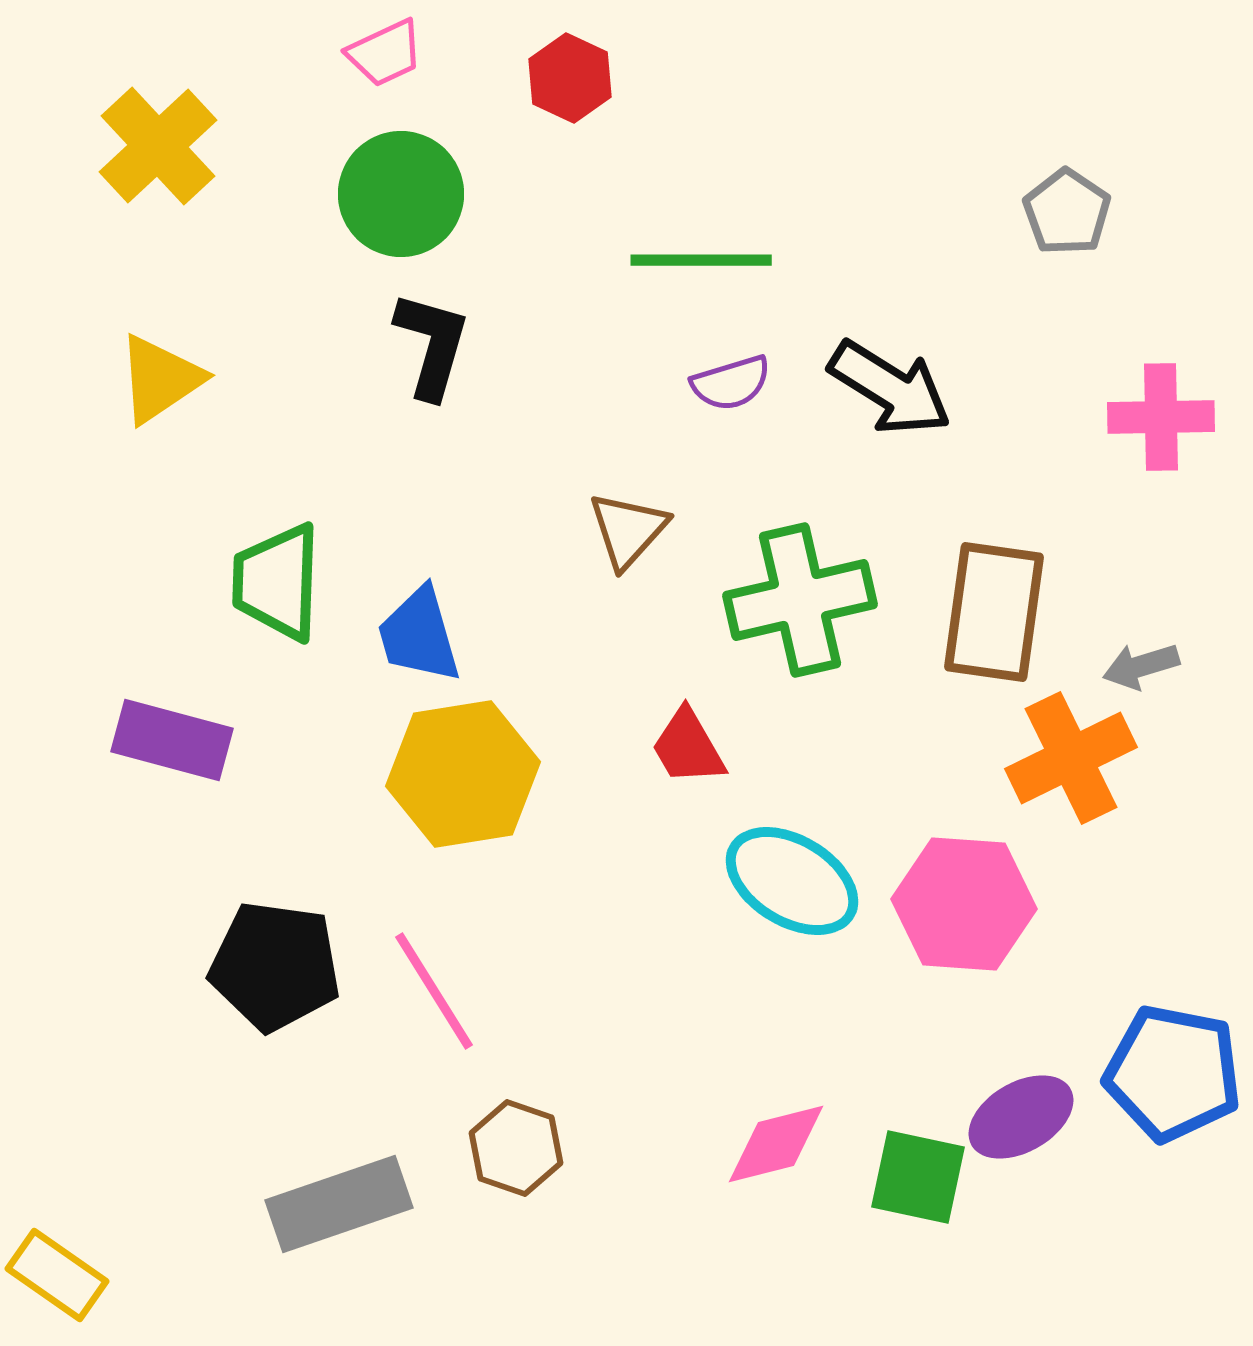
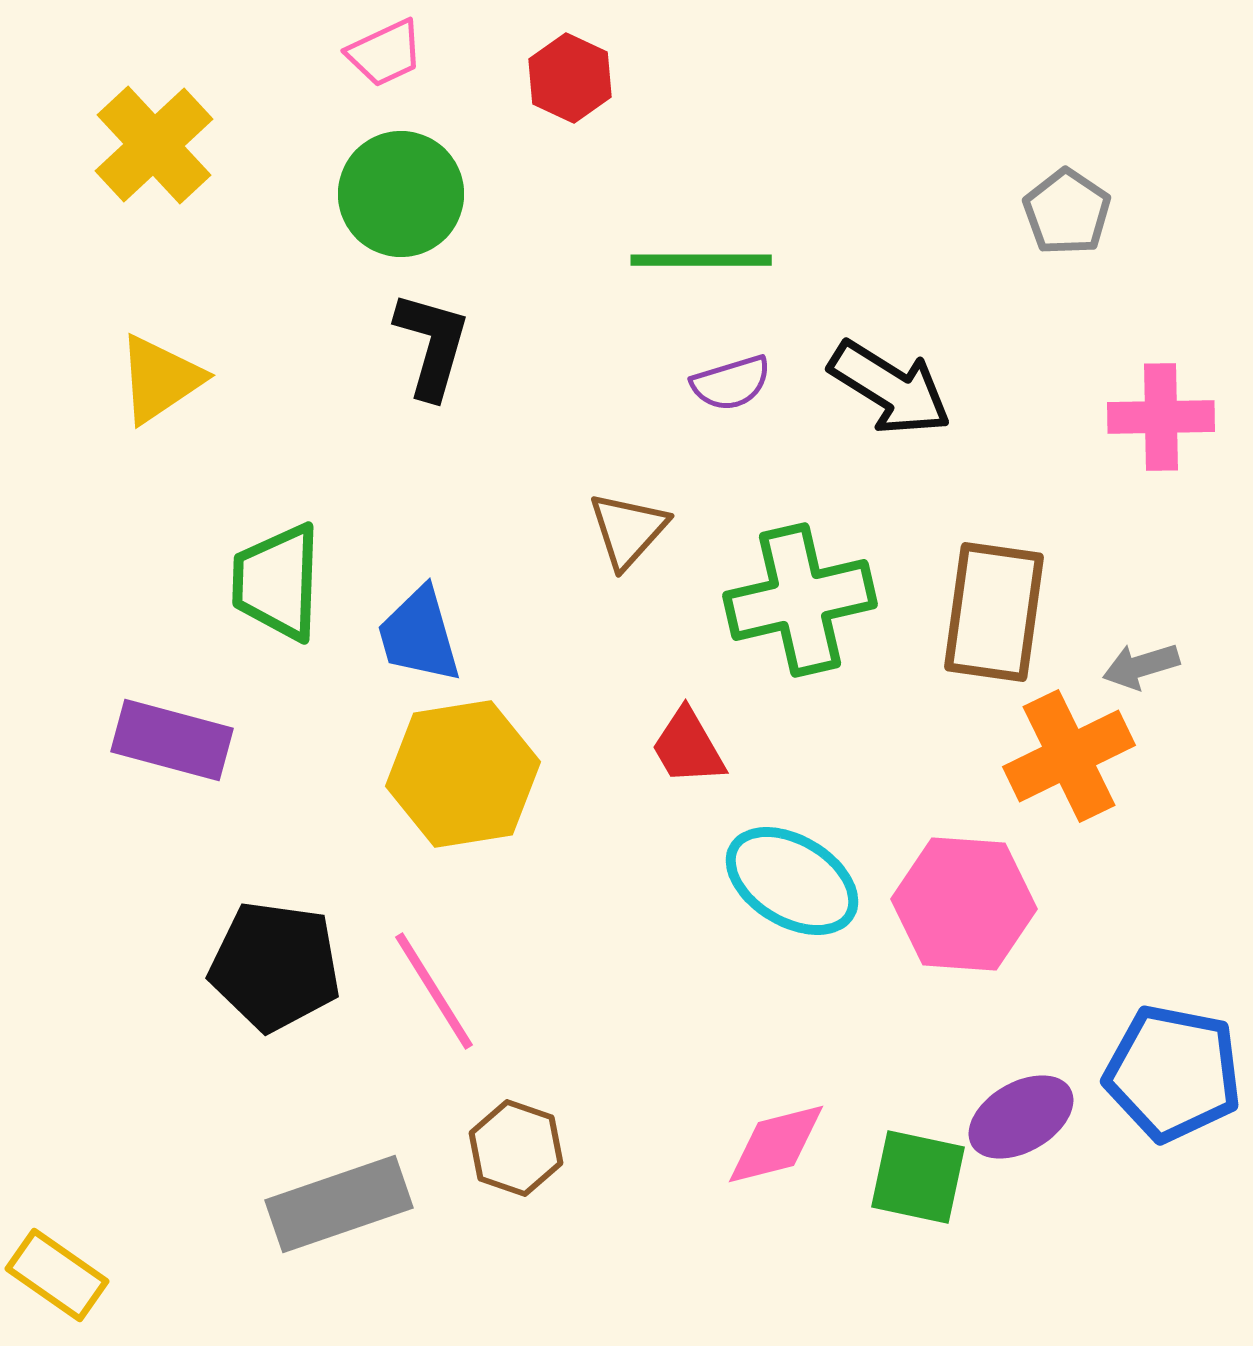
yellow cross: moved 4 px left, 1 px up
orange cross: moved 2 px left, 2 px up
